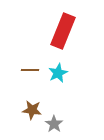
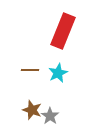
brown star: rotated 12 degrees clockwise
gray star: moved 4 px left, 8 px up
